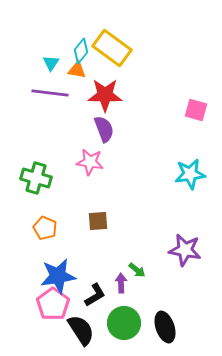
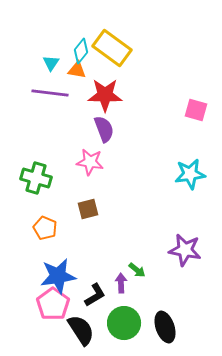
brown square: moved 10 px left, 12 px up; rotated 10 degrees counterclockwise
